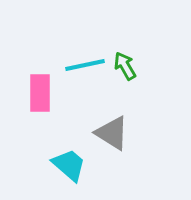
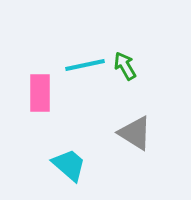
gray triangle: moved 23 px right
